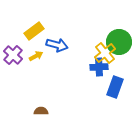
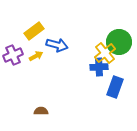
purple cross: rotated 24 degrees clockwise
